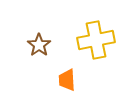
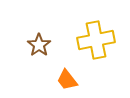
orange trapezoid: rotated 35 degrees counterclockwise
